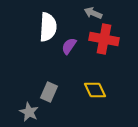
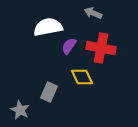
white semicircle: rotated 104 degrees counterclockwise
red cross: moved 3 px left, 9 px down
yellow diamond: moved 13 px left, 13 px up
gray star: moved 9 px left, 2 px up
